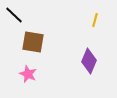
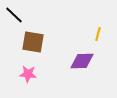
yellow line: moved 3 px right, 14 px down
purple diamond: moved 7 px left; rotated 65 degrees clockwise
pink star: rotated 18 degrees counterclockwise
